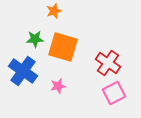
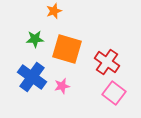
orange square: moved 4 px right, 2 px down
red cross: moved 1 px left, 1 px up
blue cross: moved 9 px right, 6 px down
pink star: moved 4 px right
pink square: rotated 25 degrees counterclockwise
